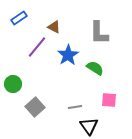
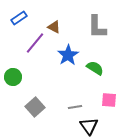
gray L-shape: moved 2 px left, 6 px up
purple line: moved 2 px left, 4 px up
green circle: moved 7 px up
